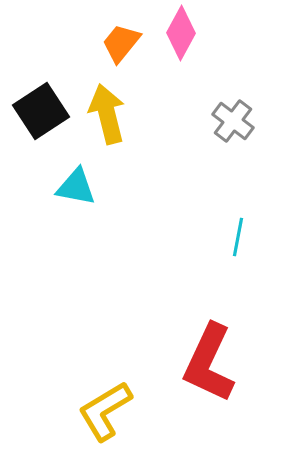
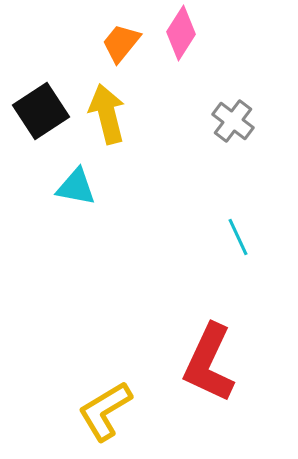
pink diamond: rotated 4 degrees clockwise
cyan line: rotated 36 degrees counterclockwise
